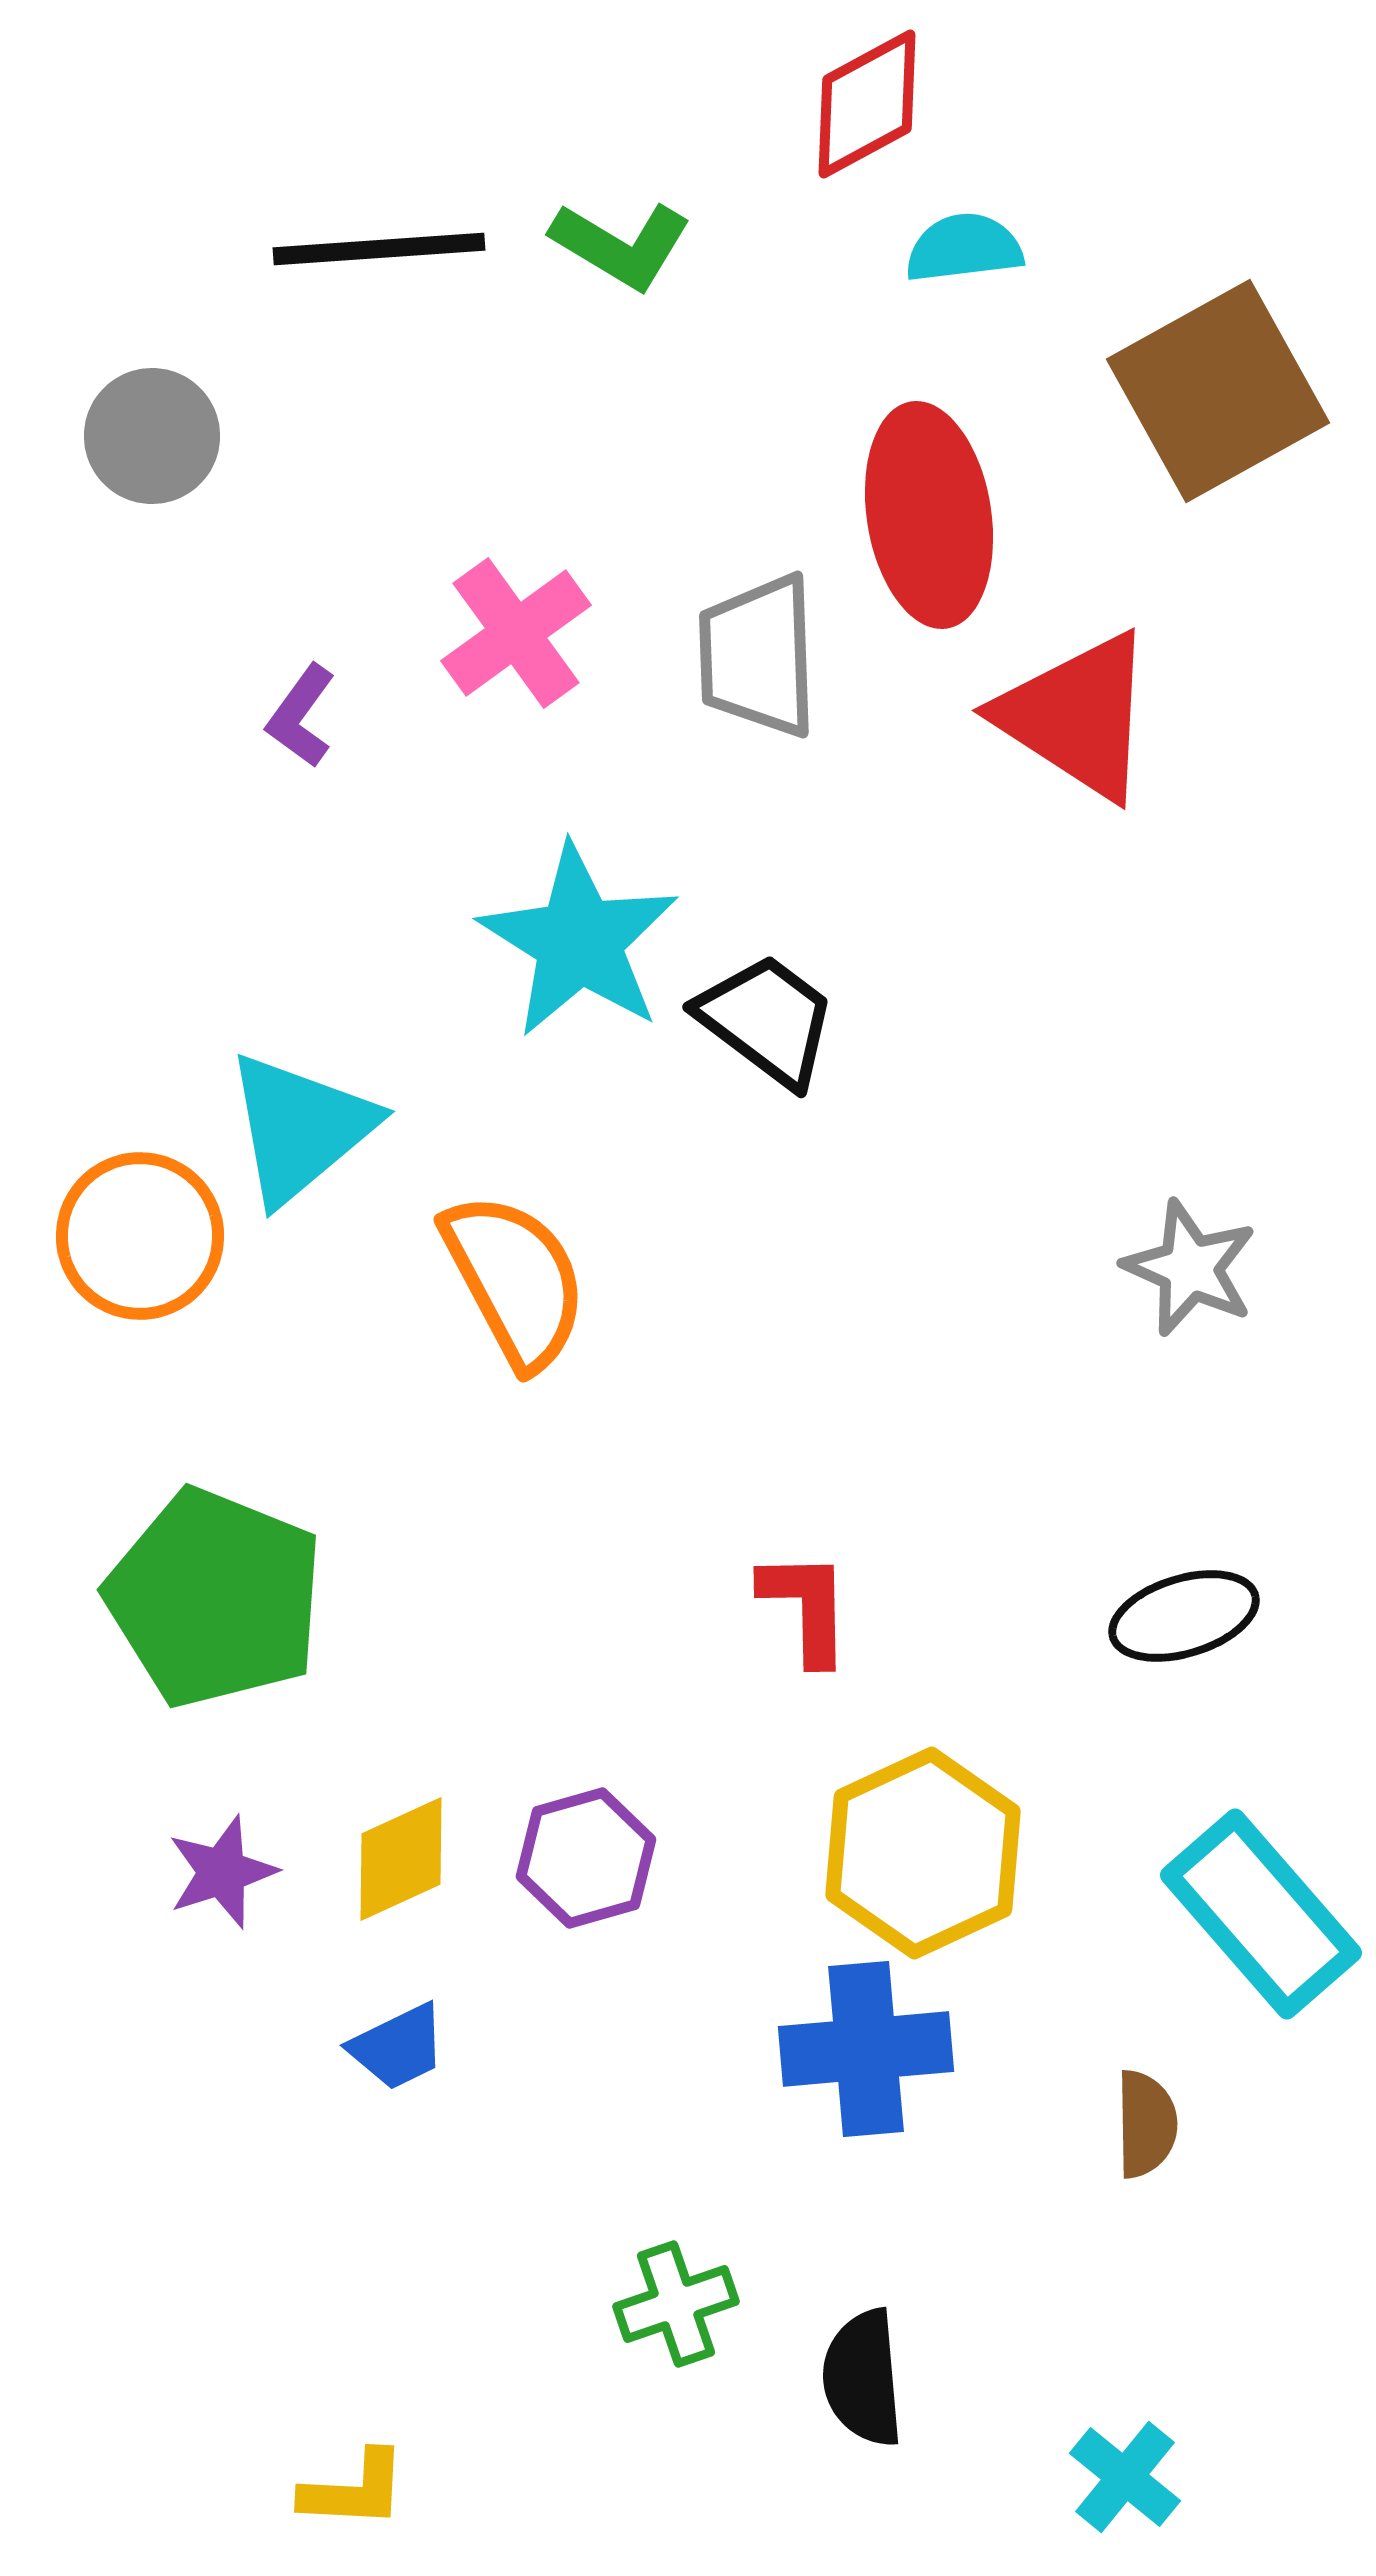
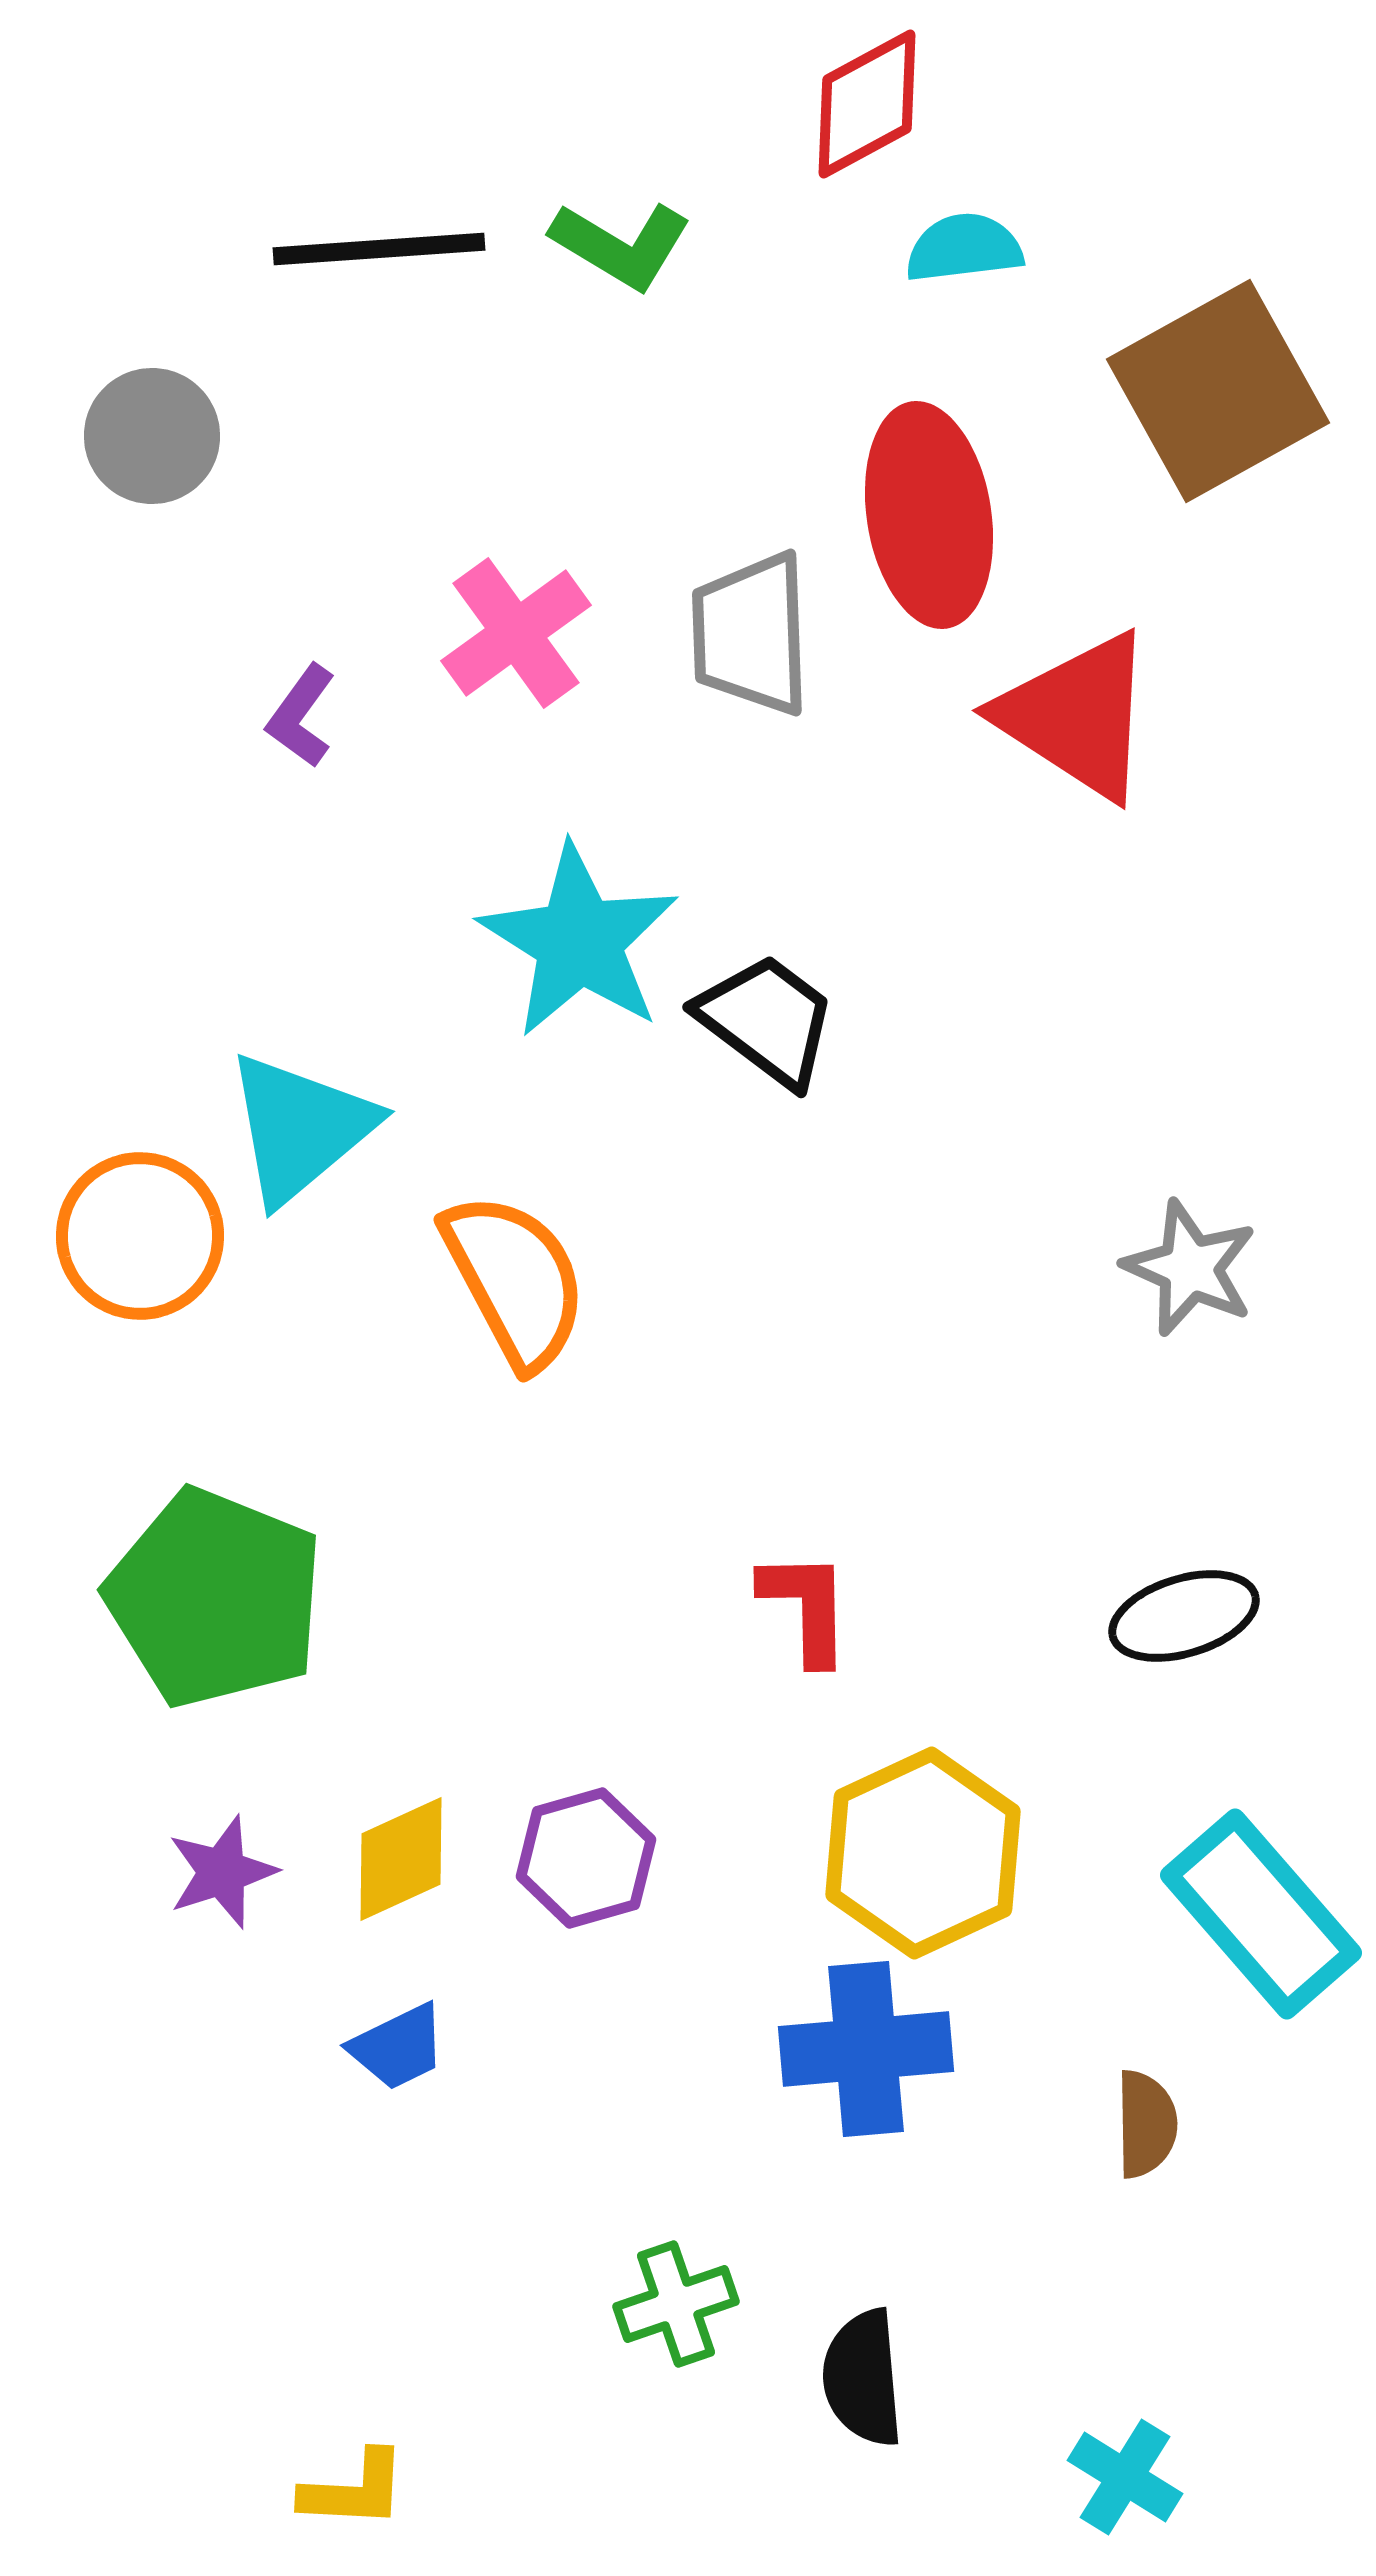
gray trapezoid: moved 7 px left, 22 px up
cyan cross: rotated 7 degrees counterclockwise
